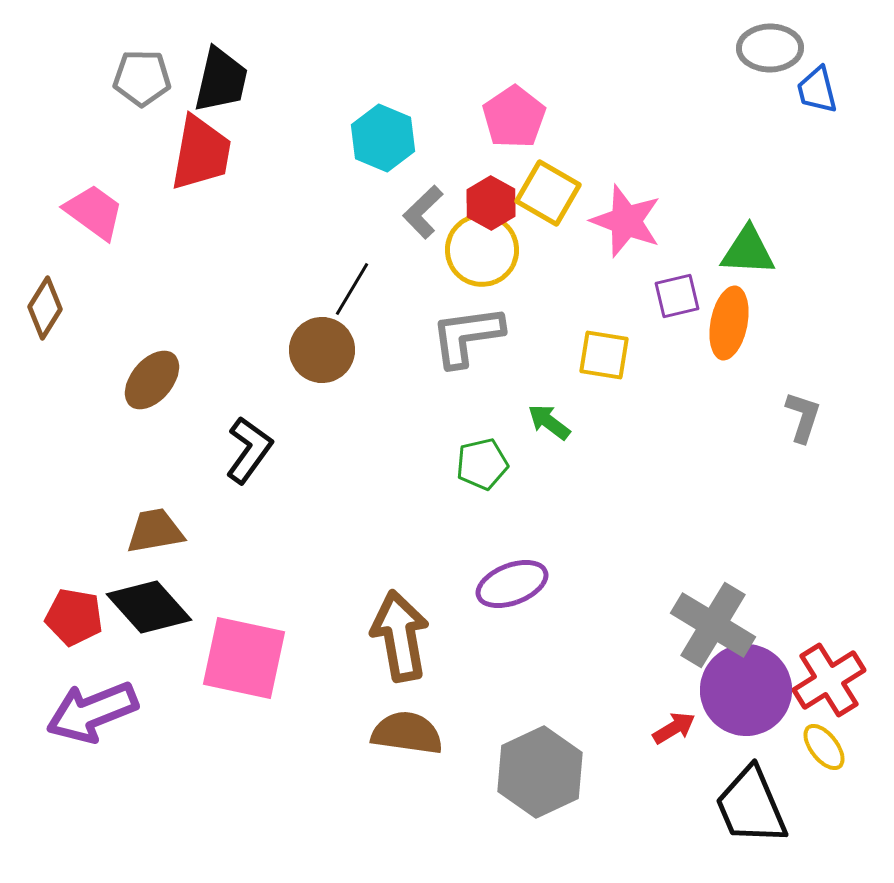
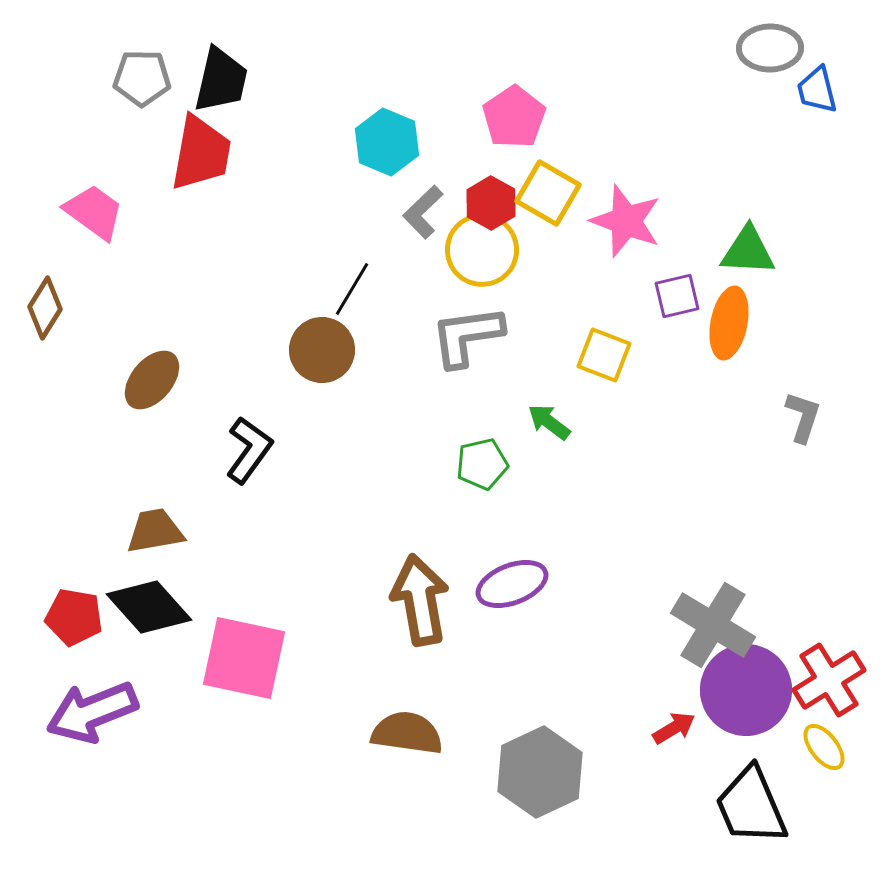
cyan hexagon at (383, 138): moved 4 px right, 4 px down
yellow square at (604, 355): rotated 12 degrees clockwise
brown arrow at (400, 636): moved 20 px right, 36 px up
